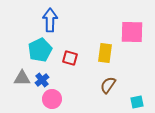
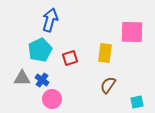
blue arrow: rotated 15 degrees clockwise
red square: rotated 35 degrees counterclockwise
blue cross: rotated 16 degrees counterclockwise
